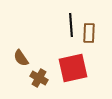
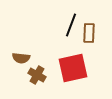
black line: rotated 25 degrees clockwise
brown semicircle: rotated 48 degrees counterclockwise
brown cross: moved 2 px left, 3 px up
